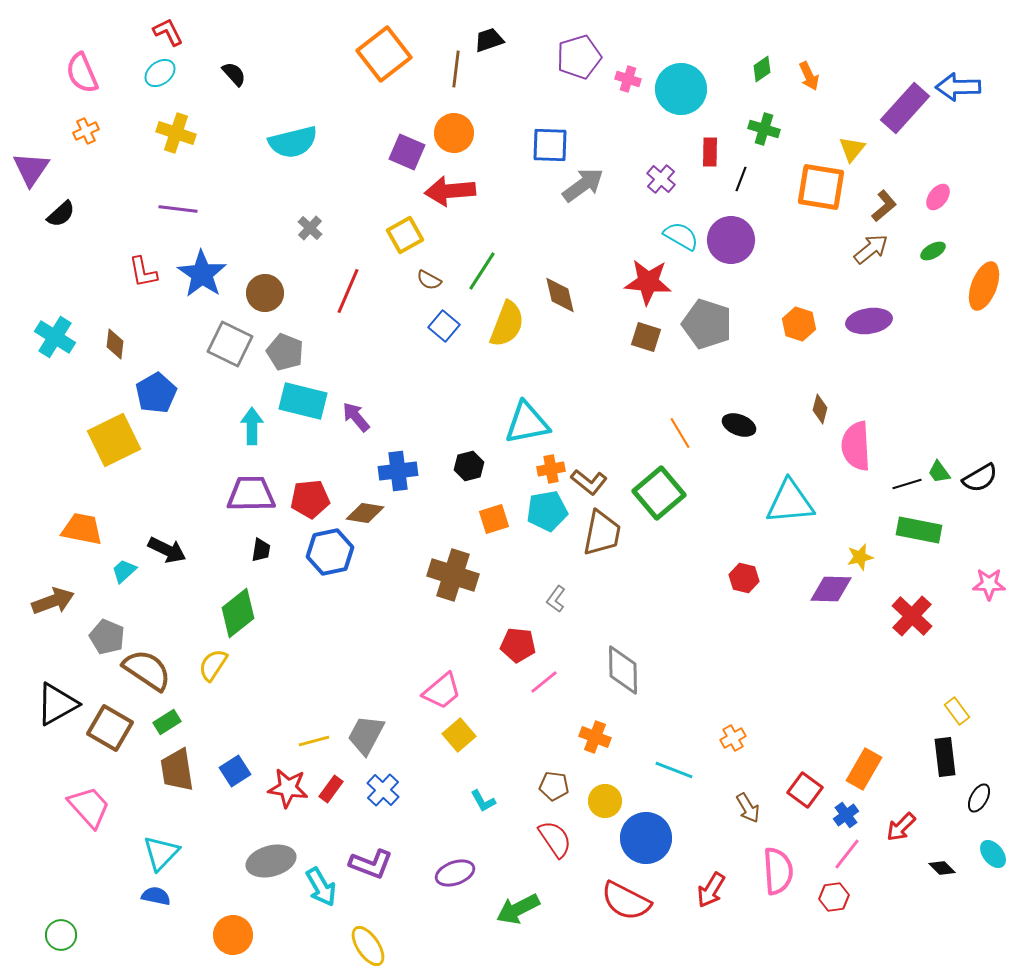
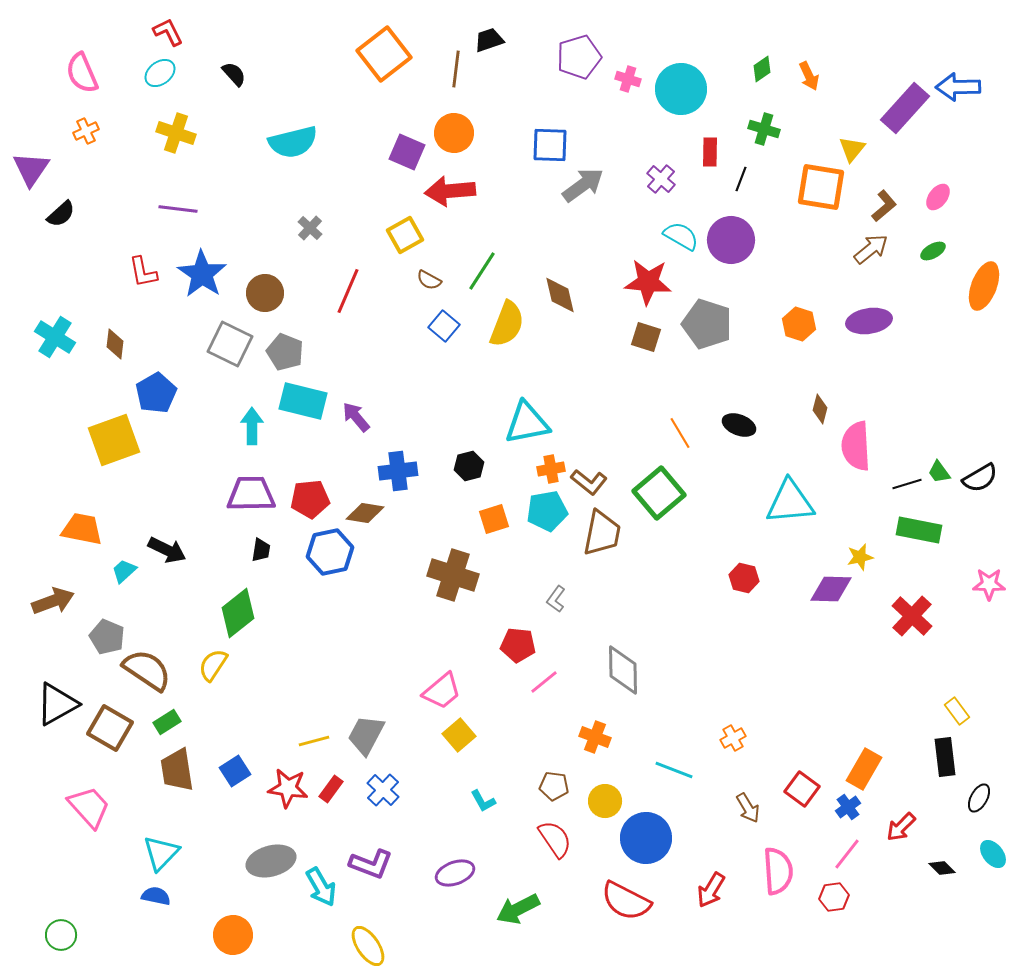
yellow square at (114, 440): rotated 6 degrees clockwise
red square at (805, 790): moved 3 px left, 1 px up
blue cross at (846, 815): moved 2 px right, 8 px up
